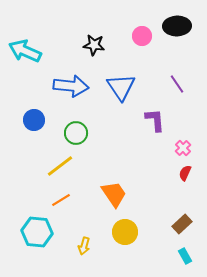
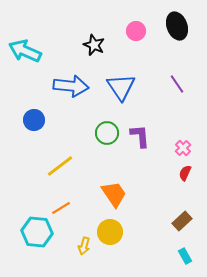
black ellipse: rotated 72 degrees clockwise
pink circle: moved 6 px left, 5 px up
black star: rotated 15 degrees clockwise
purple L-shape: moved 15 px left, 16 px down
green circle: moved 31 px right
orange line: moved 8 px down
brown rectangle: moved 3 px up
yellow circle: moved 15 px left
